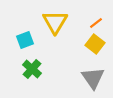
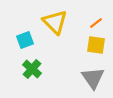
yellow triangle: rotated 16 degrees counterclockwise
yellow square: moved 1 px right, 1 px down; rotated 30 degrees counterclockwise
